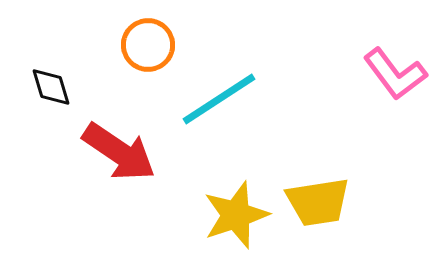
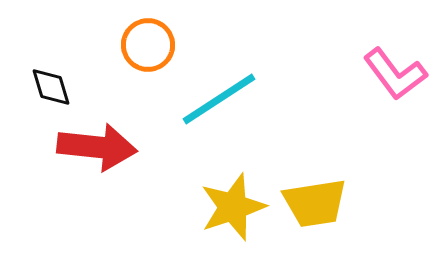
red arrow: moved 22 px left, 5 px up; rotated 28 degrees counterclockwise
yellow trapezoid: moved 3 px left, 1 px down
yellow star: moved 3 px left, 8 px up
